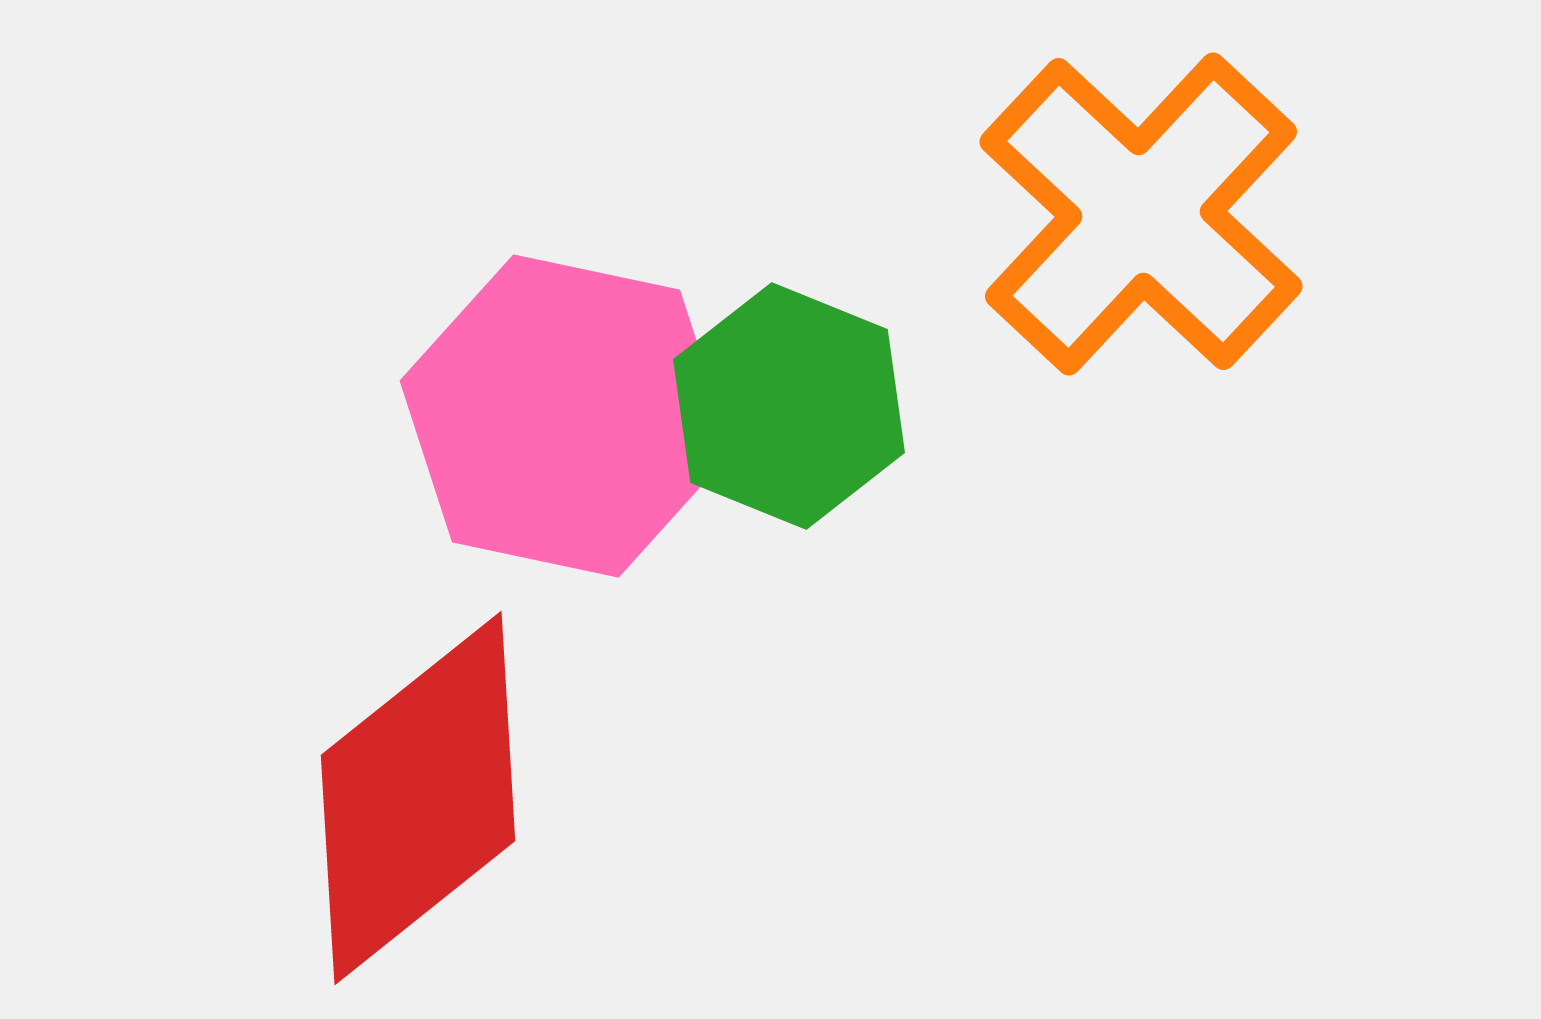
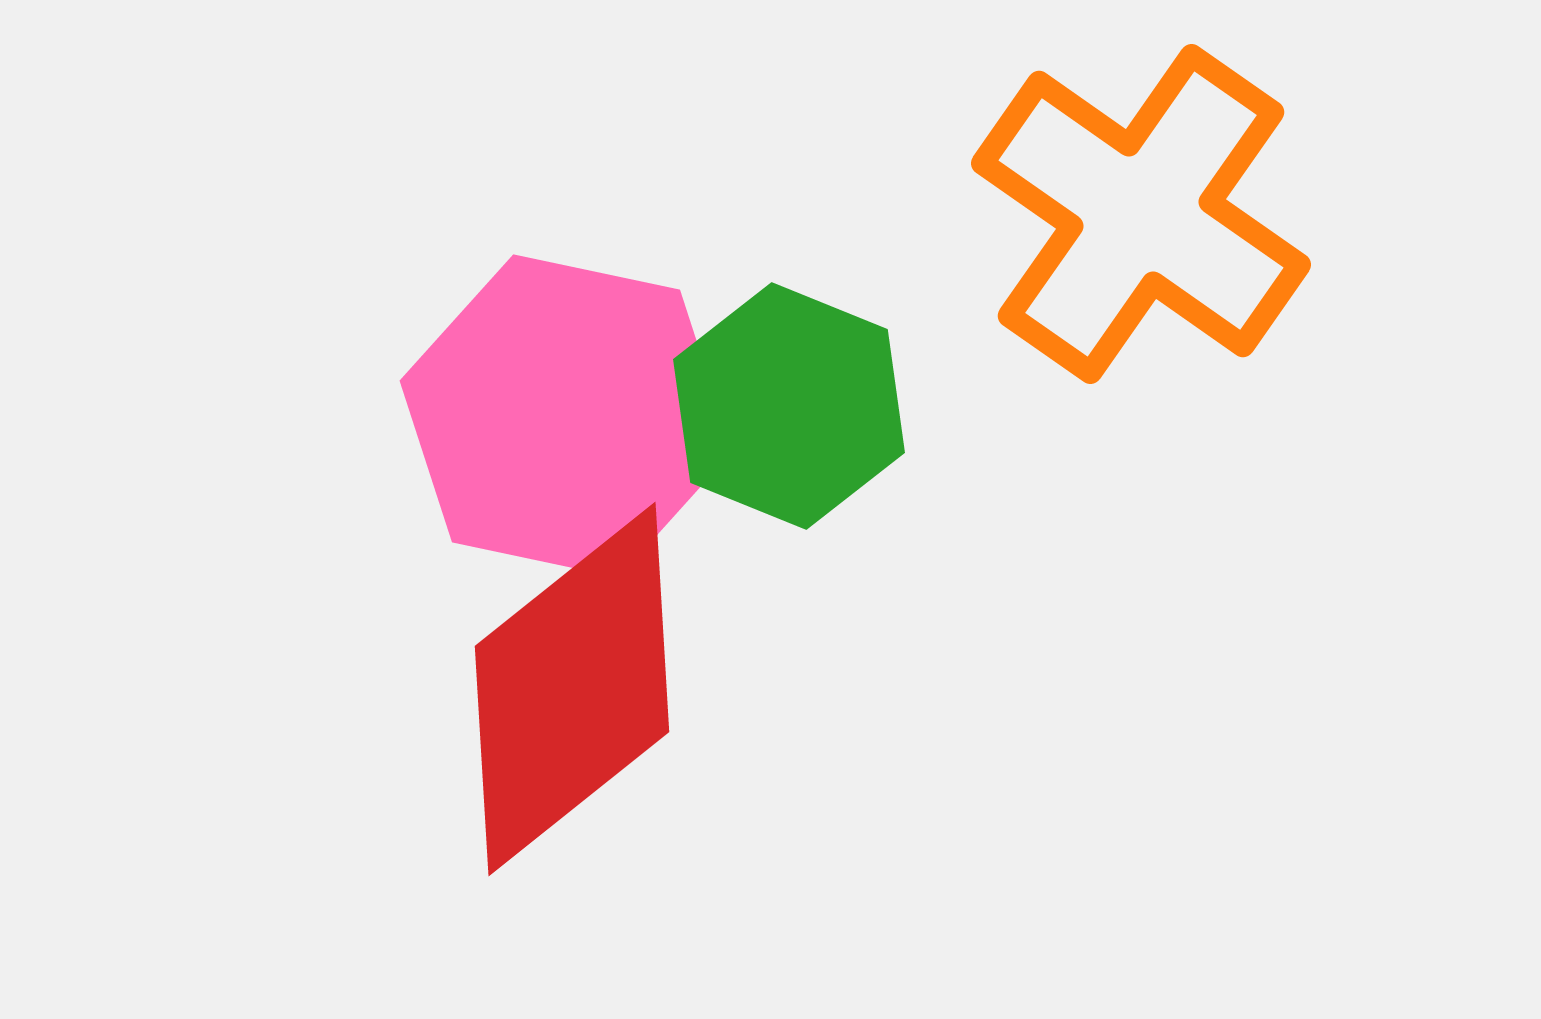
orange cross: rotated 8 degrees counterclockwise
red diamond: moved 154 px right, 109 px up
